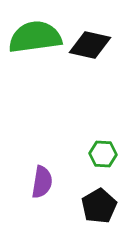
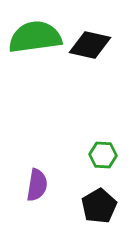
green hexagon: moved 1 px down
purple semicircle: moved 5 px left, 3 px down
